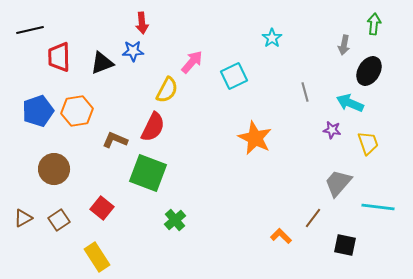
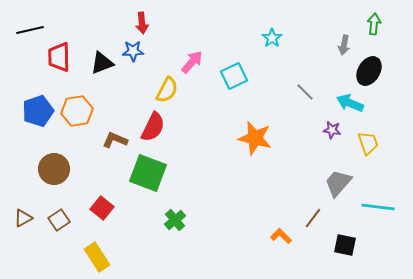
gray line: rotated 30 degrees counterclockwise
orange star: rotated 12 degrees counterclockwise
